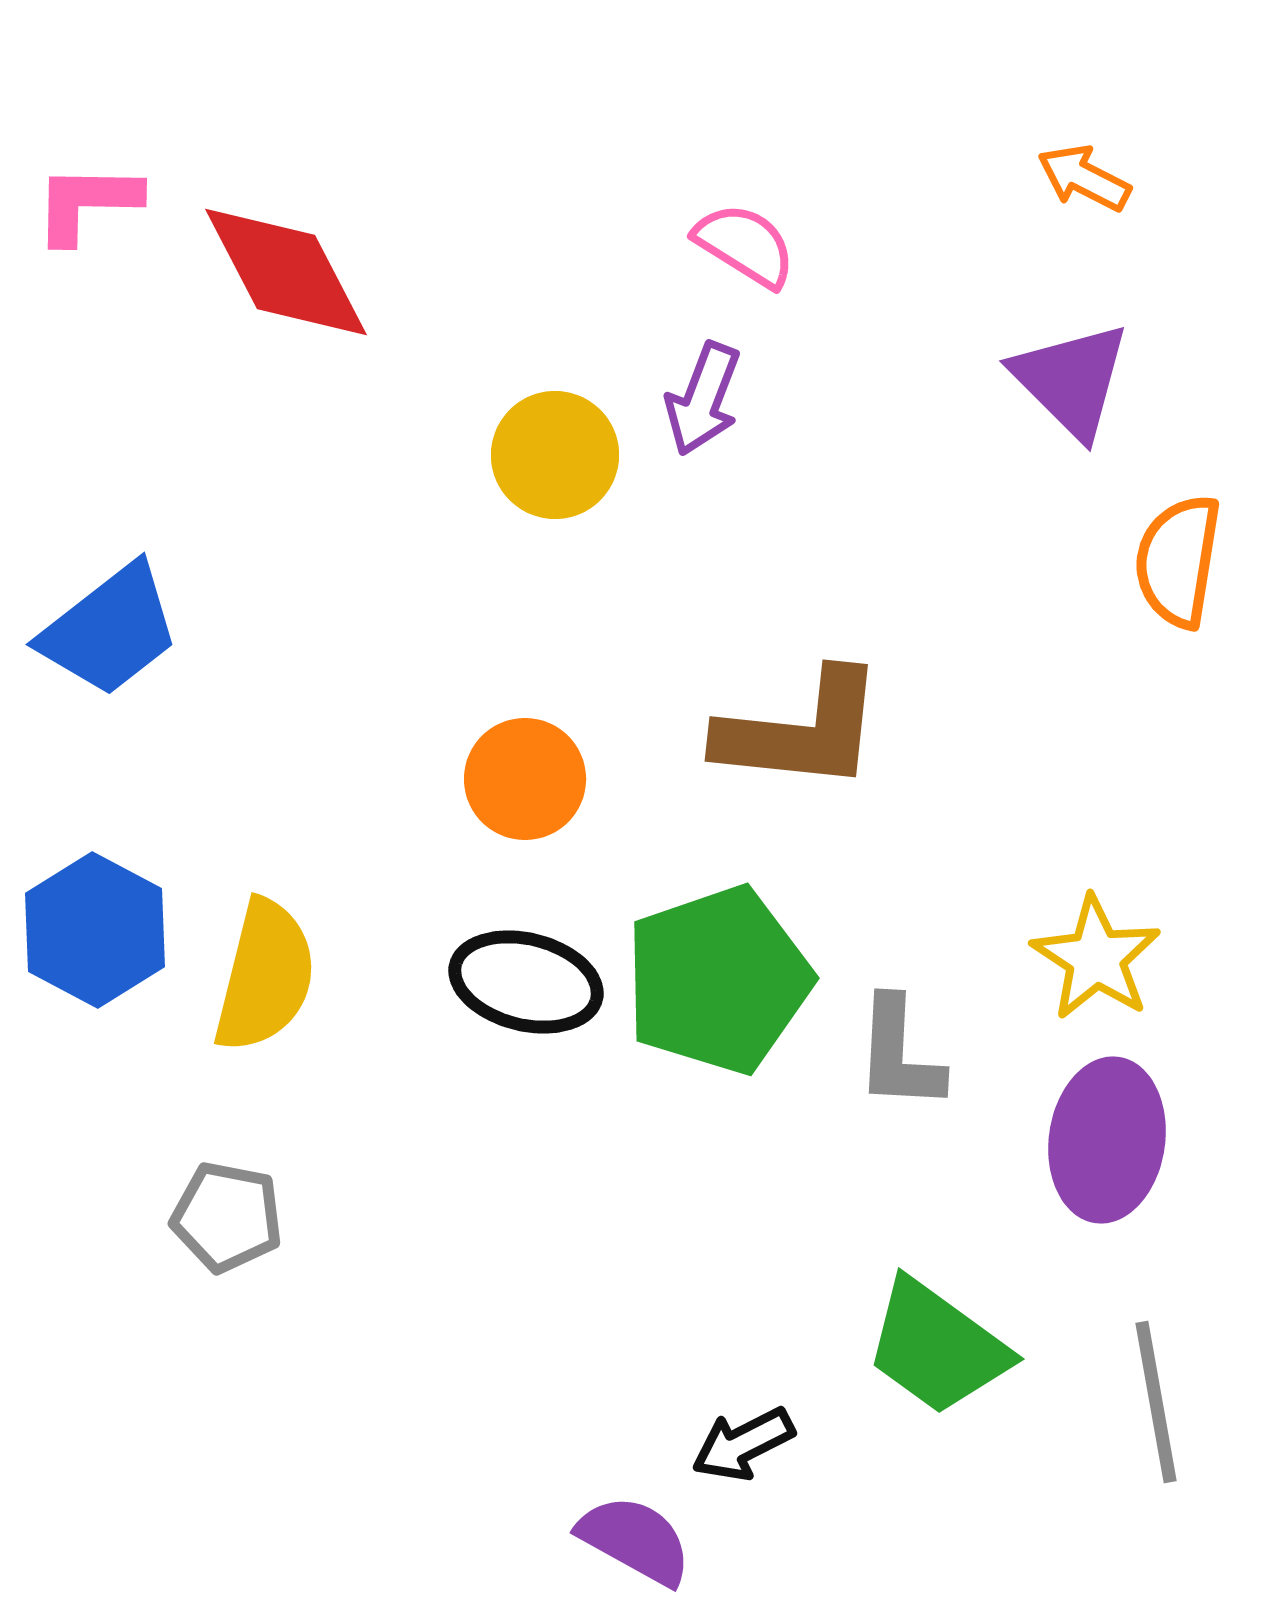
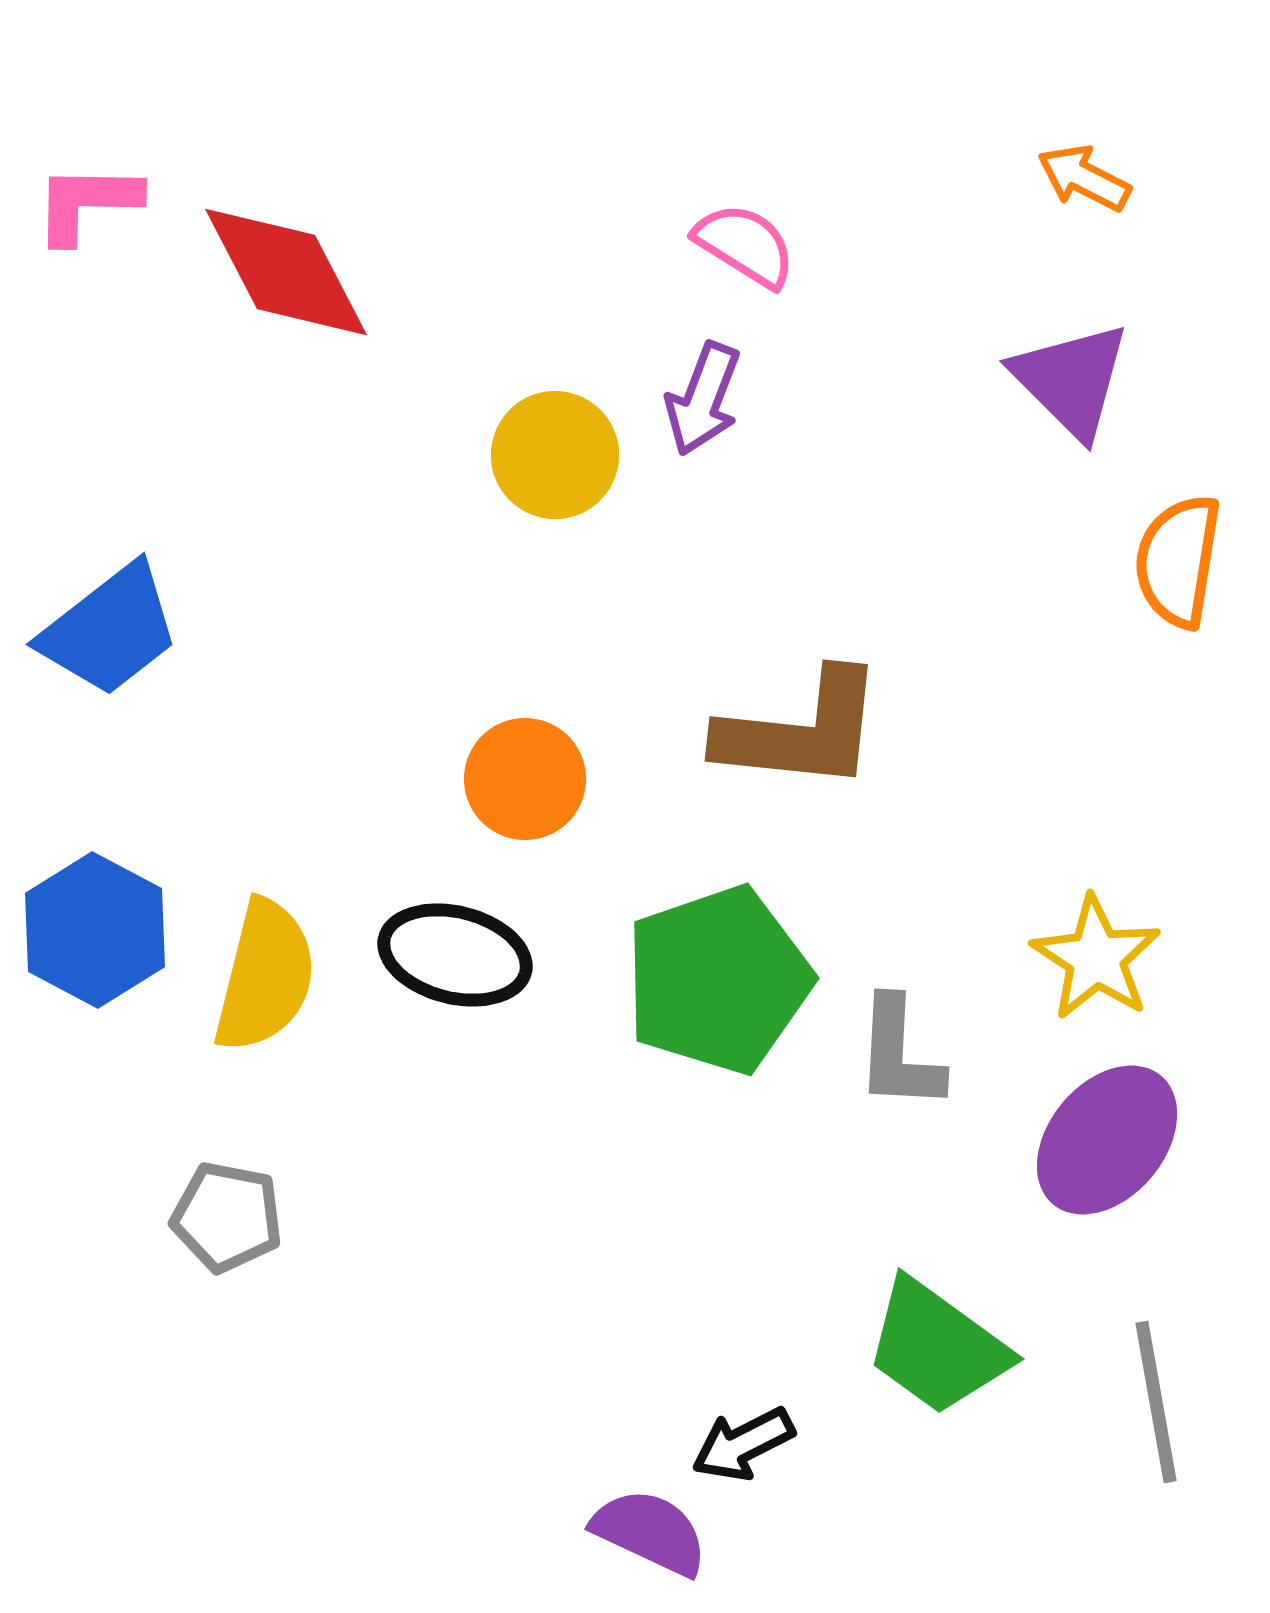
black ellipse: moved 71 px left, 27 px up
purple ellipse: rotated 32 degrees clockwise
purple semicircle: moved 15 px right, 8 px up; rotated 4 degrees counterclockwise
